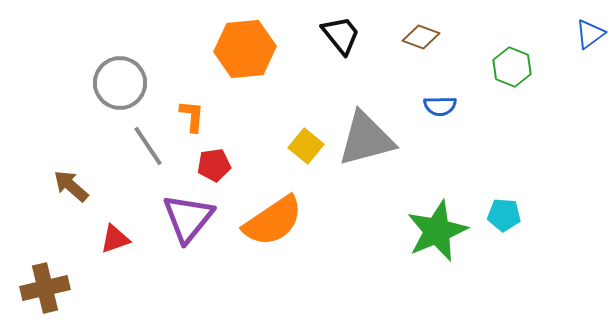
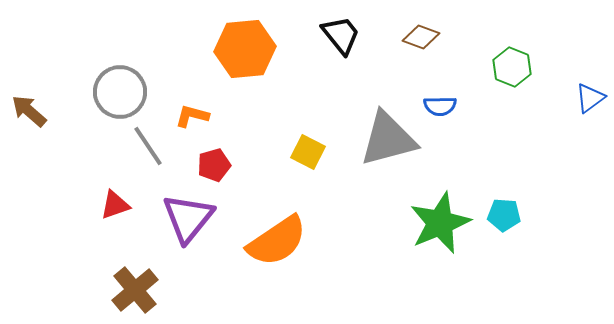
blue triangle: moved 64 px down
gray circle: moved 9 px down
orange L-shape: rotated 80 degrees counterclockwise
gray triangle: moved 22 px right
yellow square: moved 2 px right, 6 px down; rotated 12 degrees counterclockwise
red pentagon: rotated 8 degrees counterclockwise
brown arrow: moved 42 px left, 75 px up
orange semicircle: moved 4 px right, 20 px down
green star: moved 3 px right, 8 px up
red triangle: moved 34 px up
brown cross: moved 90 px right, 2 px down; rotated 27 degrees counterclockwise
